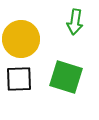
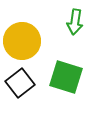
yellow circle: moved 1 px right, 2 px down
black square: moved 1 px right, 4 px down; rotated 36 degrees counterclockwise
